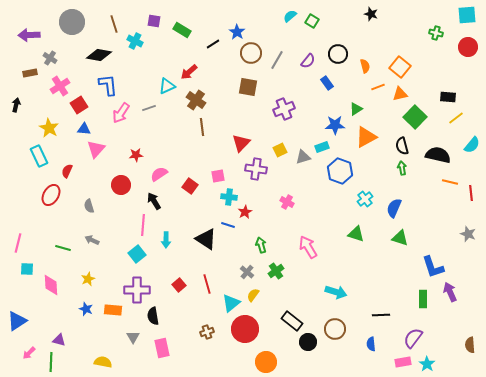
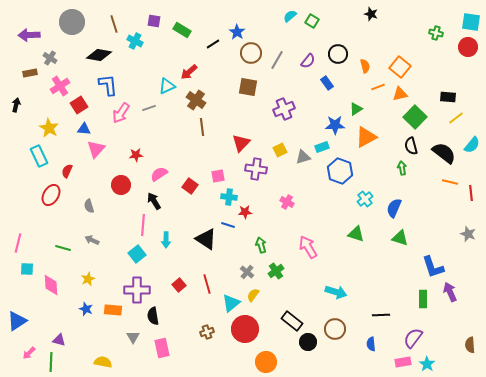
cyan square at (467, 15): moved 4 px right, 7 px down; rotated 12 degrees clockwise
black semicircle at (402, 146): moved 9 px right
black semicircle at (438, 155): moved 6 px right, 2 px up; rotated 25 degrees clockwise
red star at (245, 212): rotated 24 degrees clockwise
